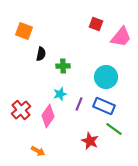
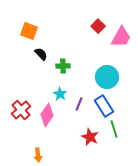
red square: moved 2 px right, 2 px down; rotated 24 degrees clockwise
orange square: moved 5 px right
pink trapezoid: rotated 10 degrees counterclockwise
black semicircle: rotated 56 degrees counterclockwise
cyan circle: moved 1 px right
cyan star: rotated 24 degrees counterclockwise
blue rectangle: rotated 35 degrees clockwise
pink diamond: moved 1 px left, 1 px up
green line: rotated 36 degrees clockwise
red star: moved 4 px up
orange arrow: moved 4 px down; rotated 56 degrees clockwise
